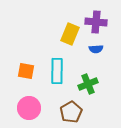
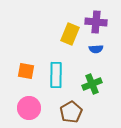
cyan rectangle: moved 1 px left, 4 px down
green cross: moved 4 px right
